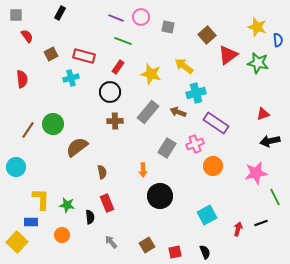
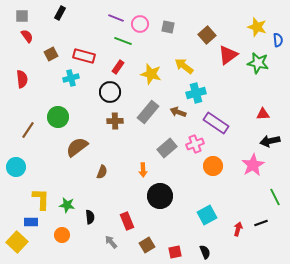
gray square at (16, 15): moved 6 px right, 1 px down
pink circle at (141, 17): moved 1 px left, 7 px down
red triangle at (263, 114): rotated 16 degrees clockwise
green circle at (53, 124): moved 5 px right, 7 px up
gray rectangle at (167, 148): rotated 18 degrees clockwise
brown semicircle at (102, 172): rotated 32 degrees clockwise
pink star at (256, 173): moved 3 px left, 8 px up; rotated 20 degrees counterclockwise
red rectangle at (107, 203): moved 20 px right, 18 px down
